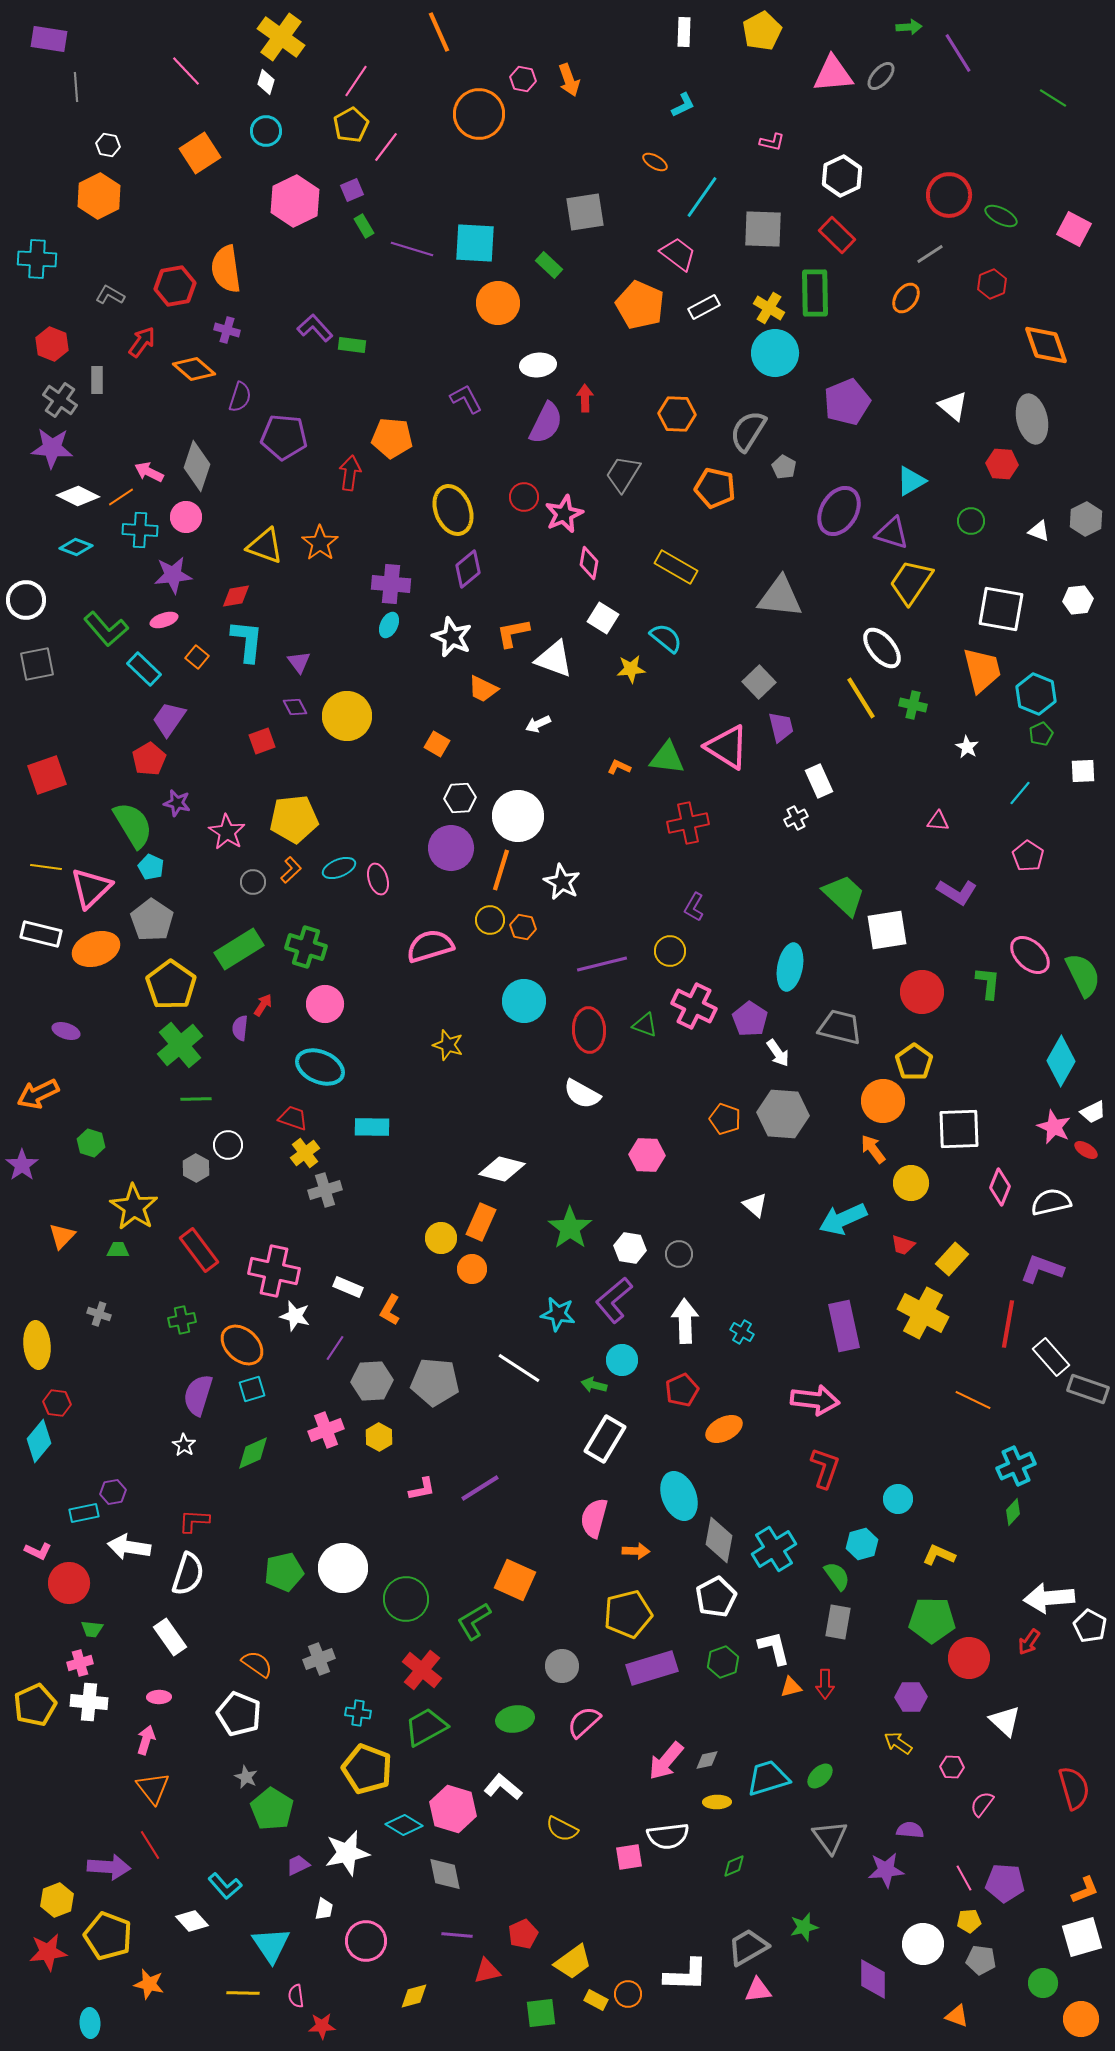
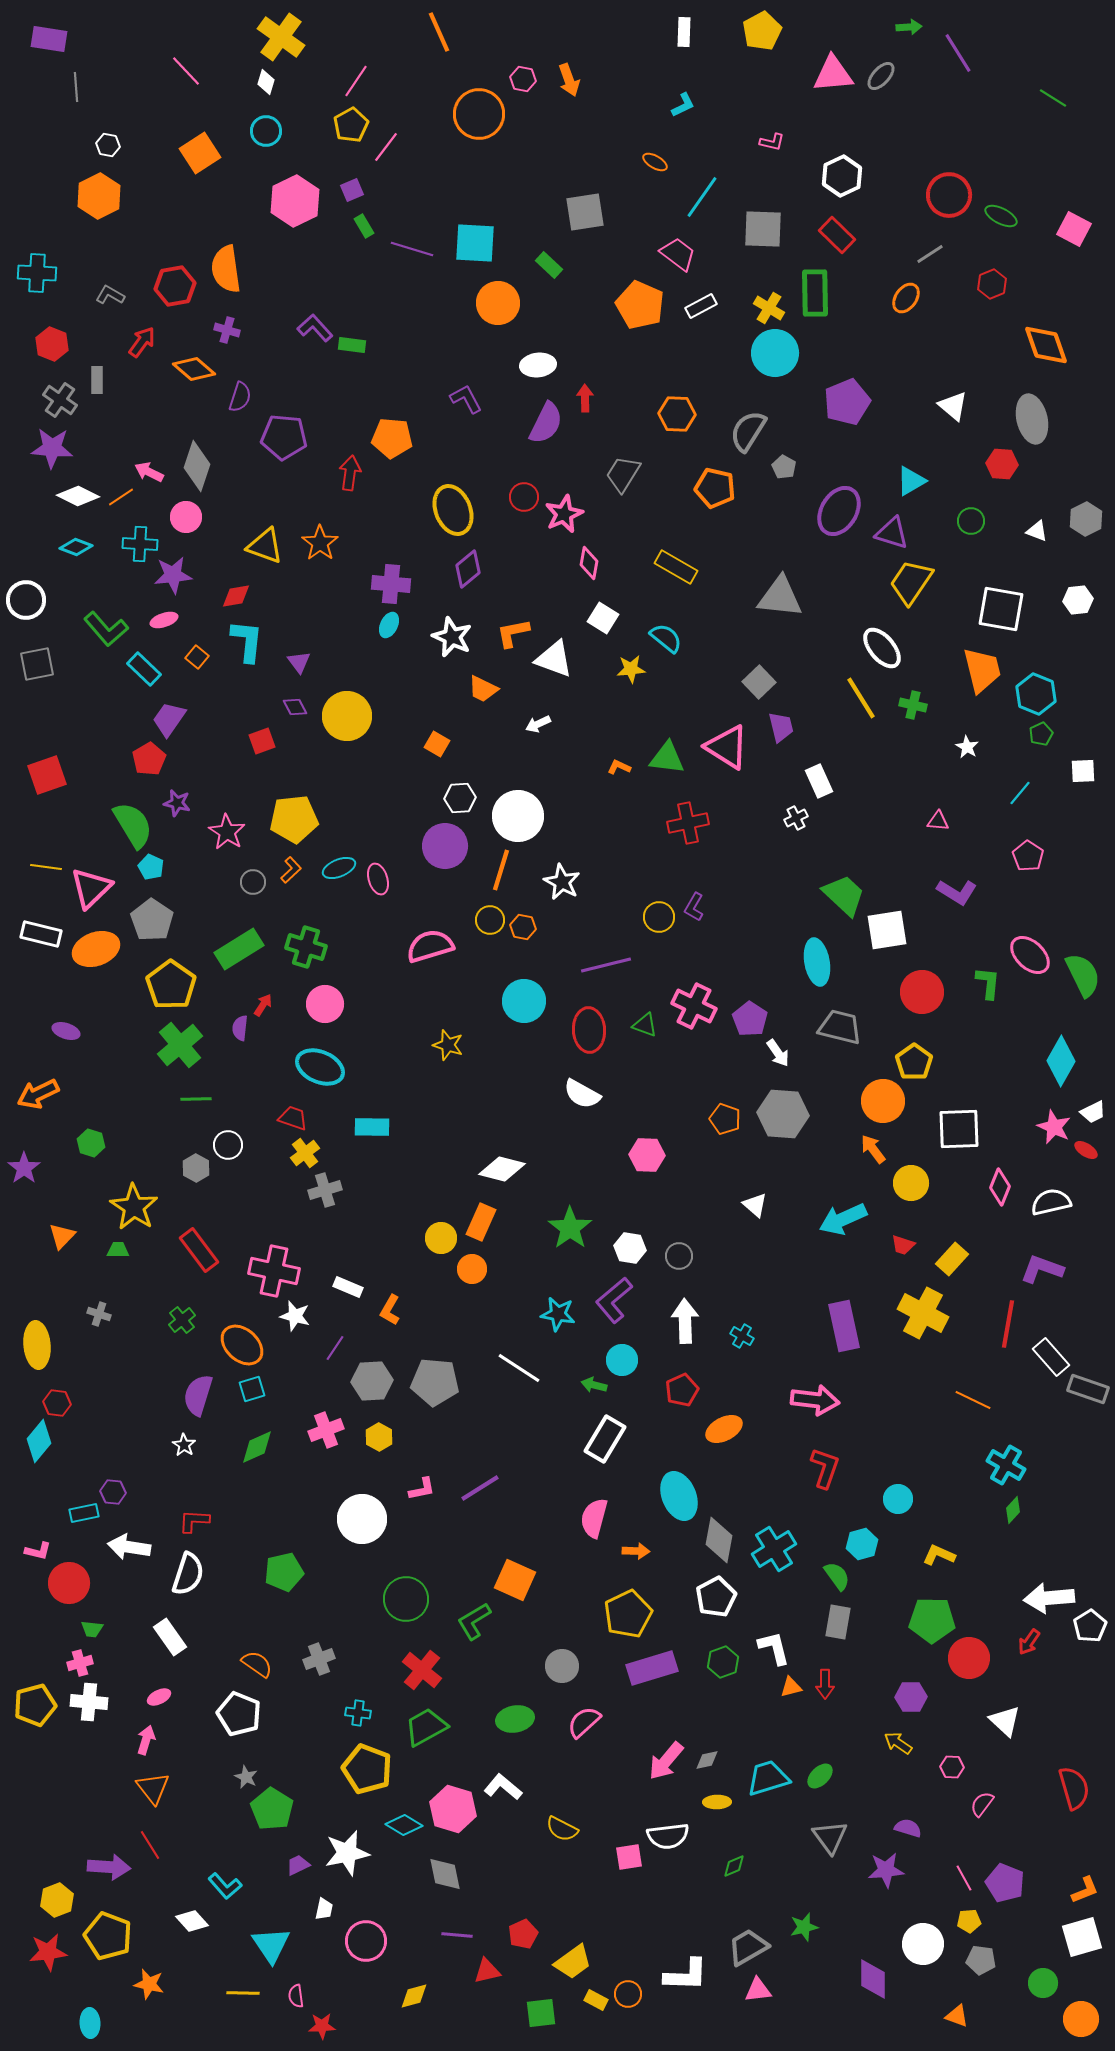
cyan cross at (37, 259): moved 14 px down
white rectangle at (704, 307): moved 3 px left, 1 px up
cyan cross at (140, 530): moved 14 px down
white triangle at (1039, 531): moved 2 px left
purple circle at (451, 848): moved 6 px left, 2 px up
yellow circle at (670, 951): moved 11 px left, 34 px up
purple line at (602, 964): moved 4 px right, 1 px down
cyan ellipse at (790, 967): moved 27 px right, 5 px up; rotated 21 degrees counterclockwise
purple star at (22, 1165): moved 2 px right, 3 px down
gray circle at (679, 1254): moved 2 px down
green cross at (182, 1320): rotated 28 degrees counterclockwise
cyan cross at (742, 1332): moved 4 px down
green diamond at (253, 1453): moved 4 px right, 6 px up
cyan cross at (1016, 1466): moved 10 px left, 1 px up; rotated 36 degrees counterclockwise
purple hexagon at (113, 1492): rotated 15 degrees clockwise
green diamond at (1013, 1512): moved 2 px up
pink L-shape at (38, 1551): rotated 12 degrees counterclockwise
white circle at (343, 1568): moved 19 px right, 49 px up
yellow pentagon at (628, 1614): rotated 12 degrees counterclockwise
white pentagon at (1090, 1626): rotated 12 degrees clockwise
pink ellipse at (159, 1697): rotated 25 degrees counterclockwise
yellow pentagon at (35, 1705): rotated 9 degrees clockwise
purple semicircle at (910, 1830): moved 2 px left, 2 px up; rotated 12 degrees clockwise
purple pentagon at (1005, 1883): rotated 18 degrees clockwise
